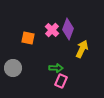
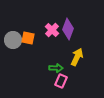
yellow arrow: moved 5 px left, 8 px down
gray circle: moved 28 px up
